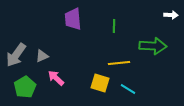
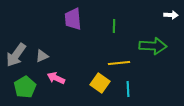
pink arrow: rotated 18 degrees counterclockwise
yellow square: rotated 18 degrees clockwise
cyan line: rotated 56 degrees clockwise
